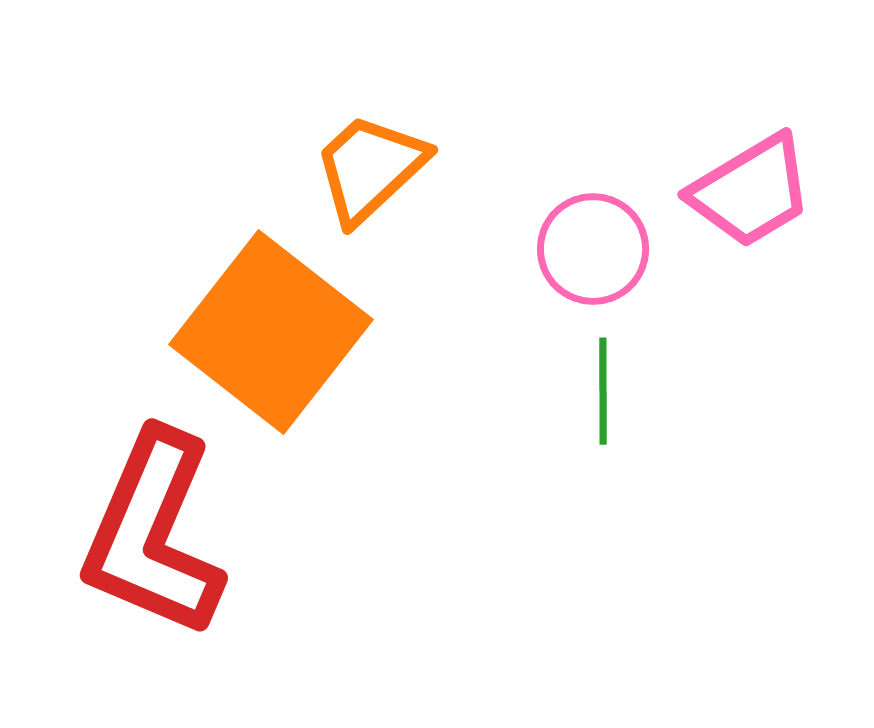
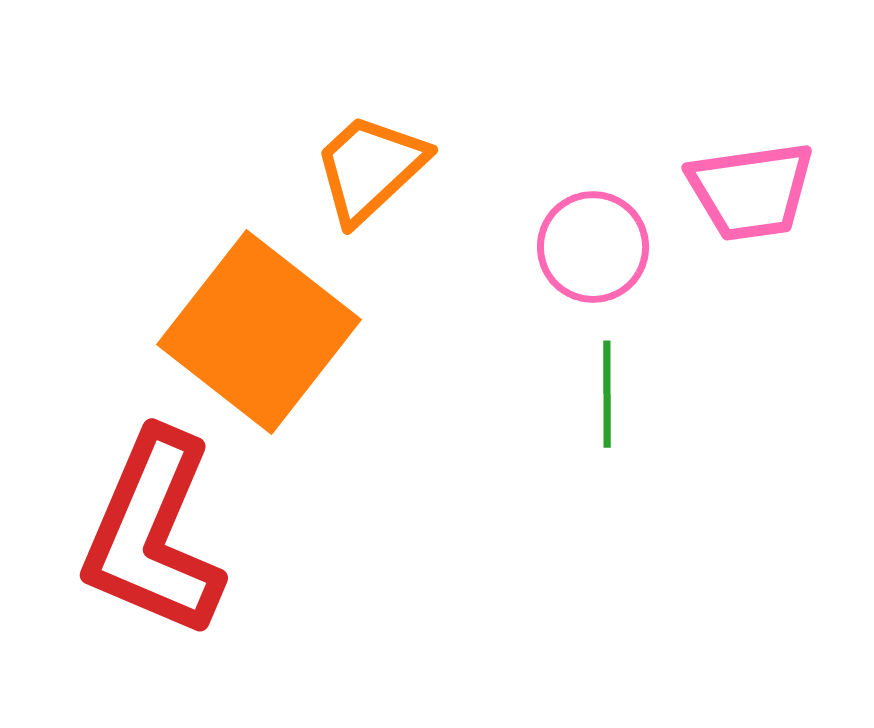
pink trapezoid: rotated 23 degrees clockwise
pink circle: moved 2 px up
orange square: moved 12 px left
green line: moved 4 px right, 3 px down
